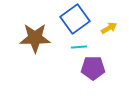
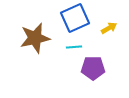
blue square: moved 1 px up; rotated 12 degrees clockwise
brown star: rotated 12 degrees counterclockwise
cyan line: moved 5 px left
